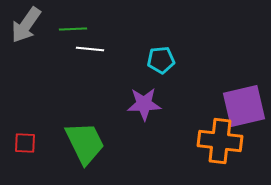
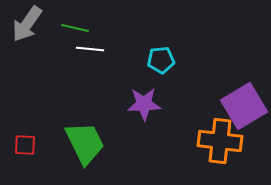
gray arrow: moved 1 px right, 1 px up
green line: moved 2 px right, 1 px up; rotated 16 degrees clockwise
purple square: rotated 18 degrees counterclockwise
red square: moved 2 px down
